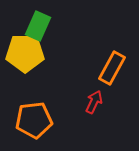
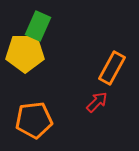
red arrow: moved 3 px right; rotated 20 degrees clockwise
